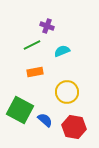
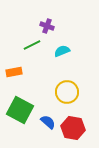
orange rectangle: moved 21 px left
blue semicircle: moved 3 px right, 2 px down
red hexagon: moved 1 px left, 1 px down
